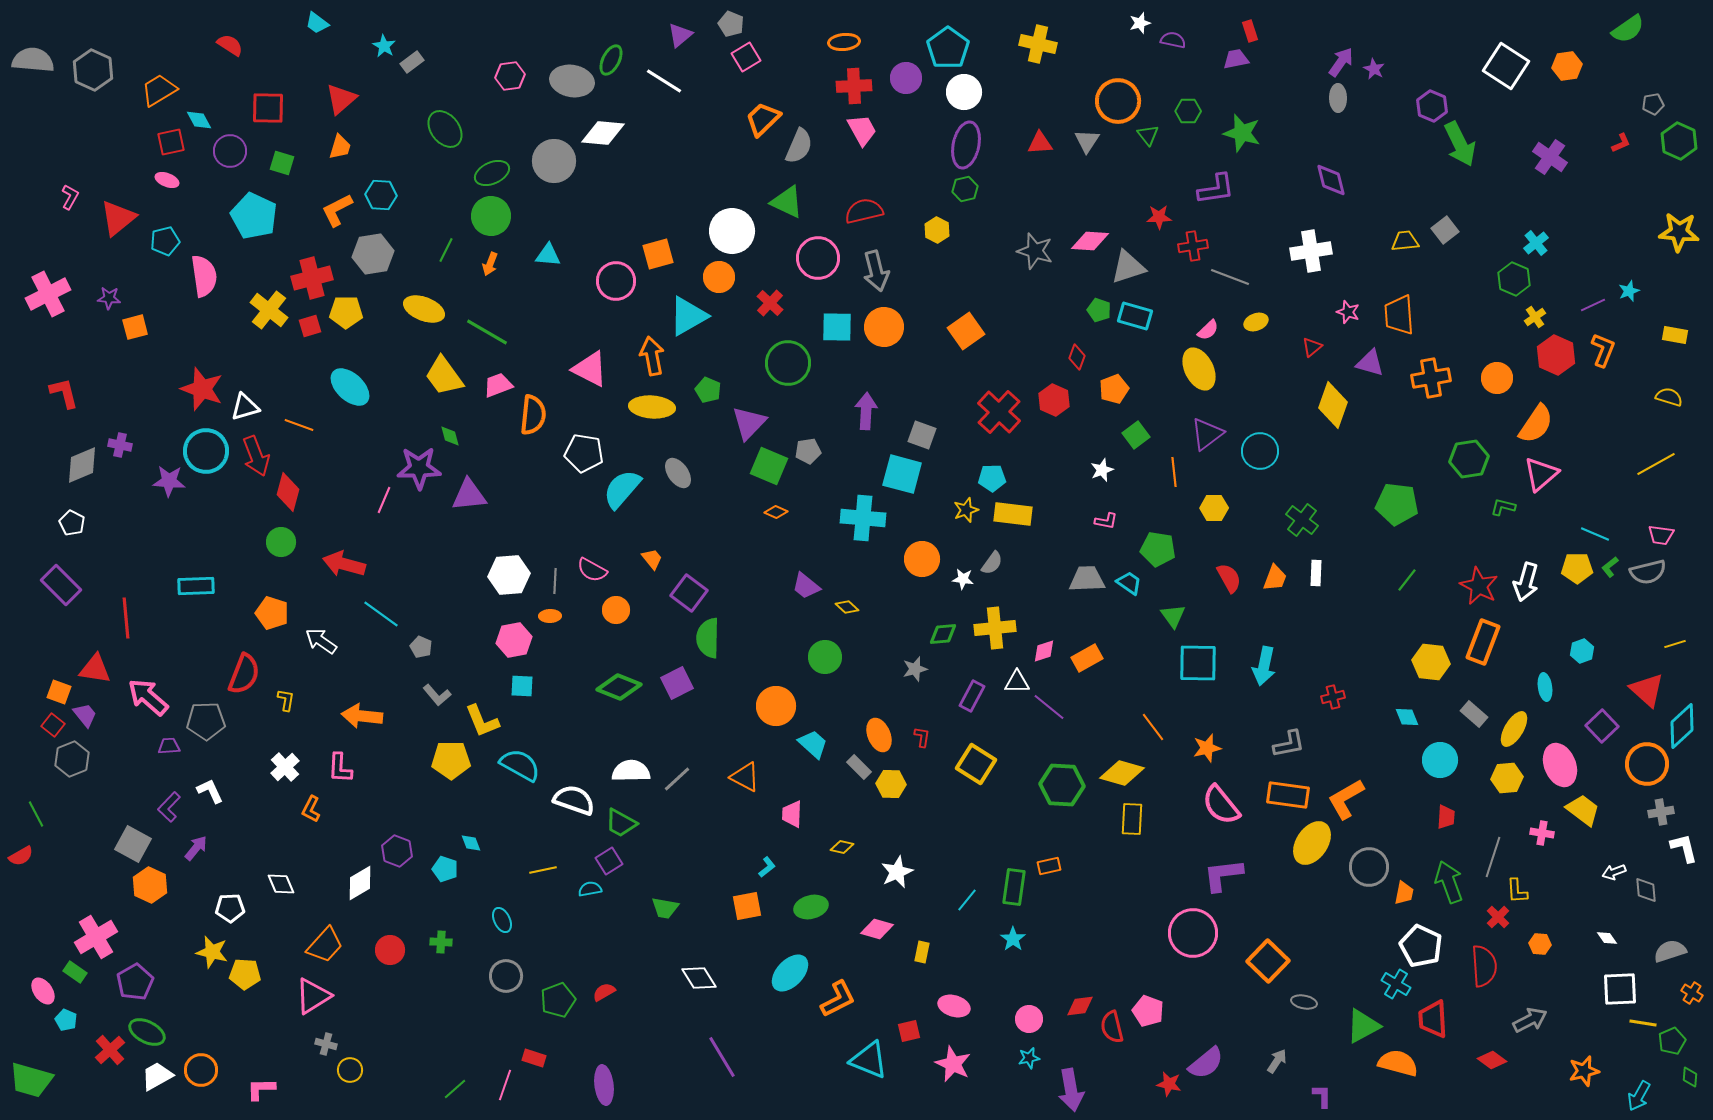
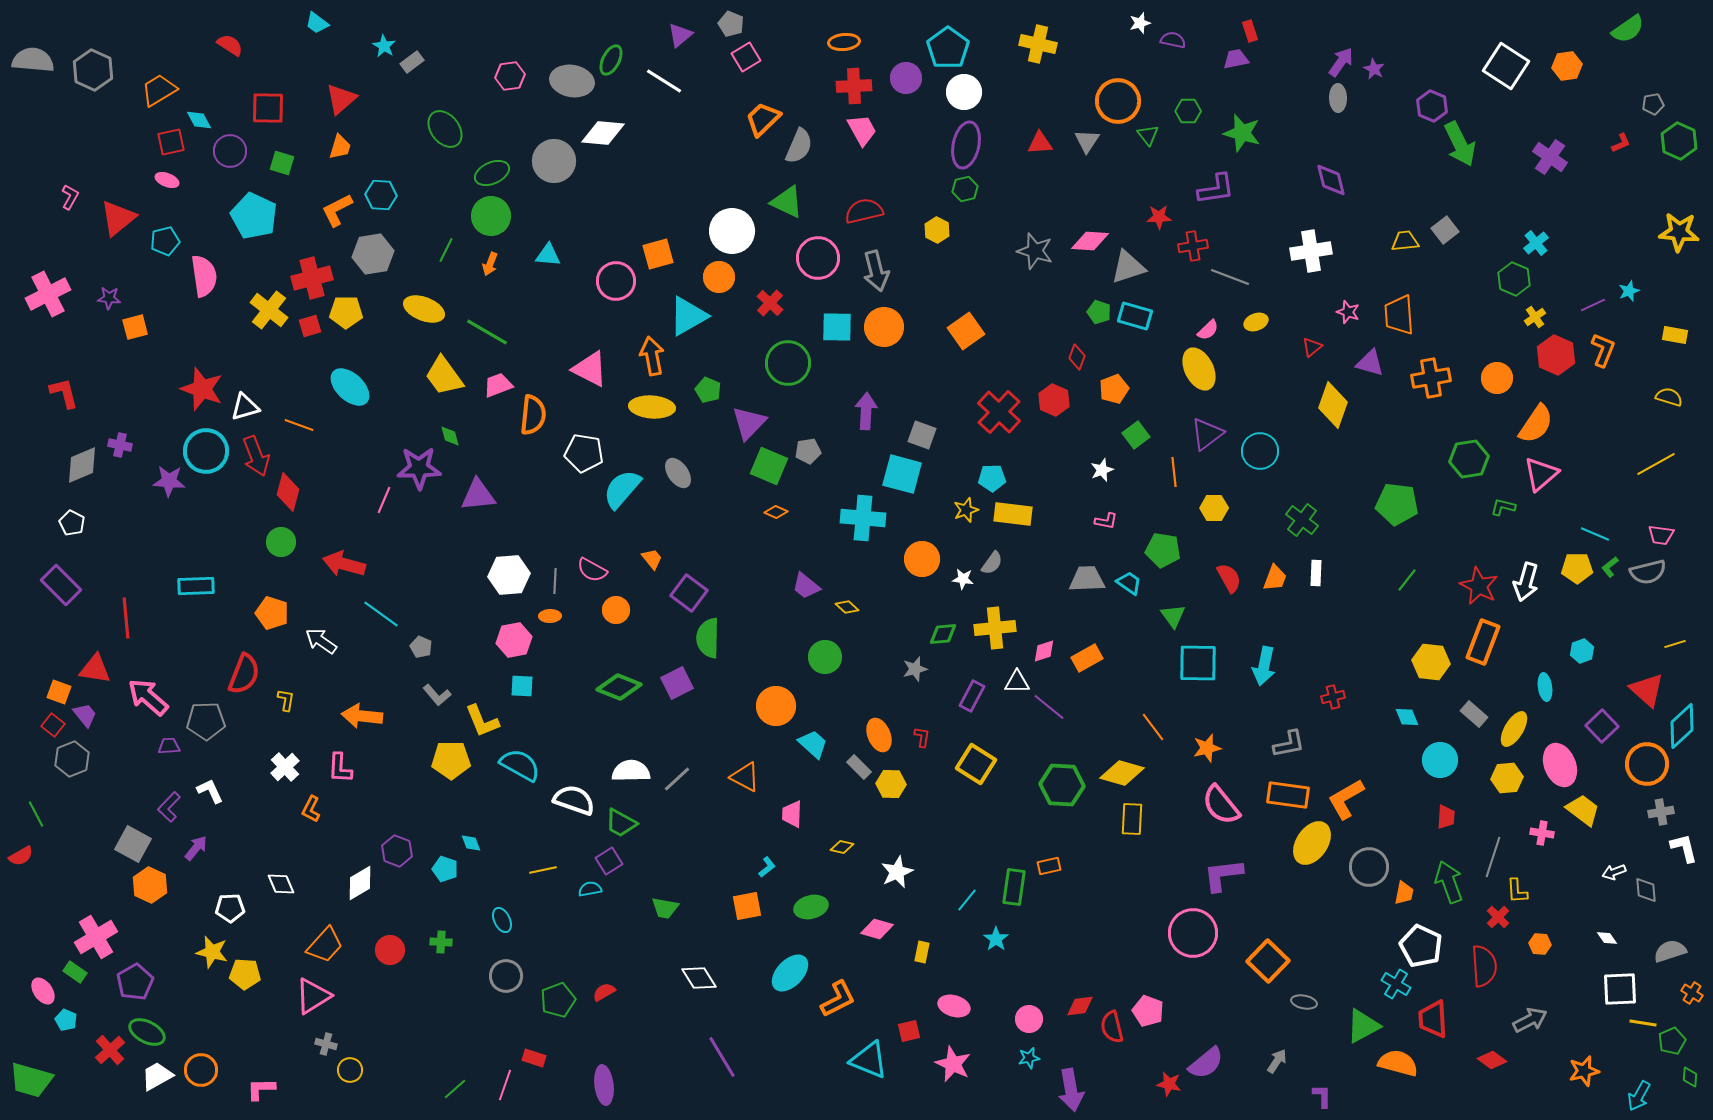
green pentagon at (1099, 310): moved 2 px down
purple triangle at (469, 495): moved 9 px right
green pentagon at (1158, 549): moved 5 px right, 1 px down
cyan star at (1013, 939): moved 17 px left
